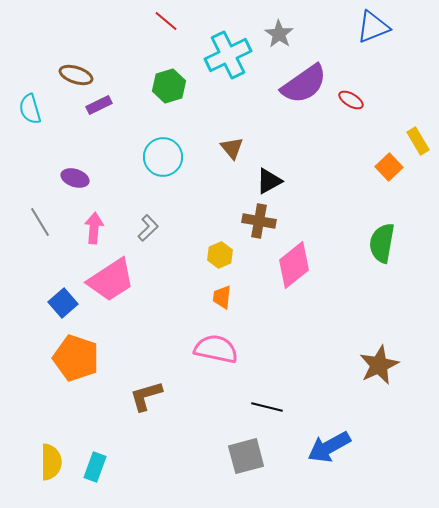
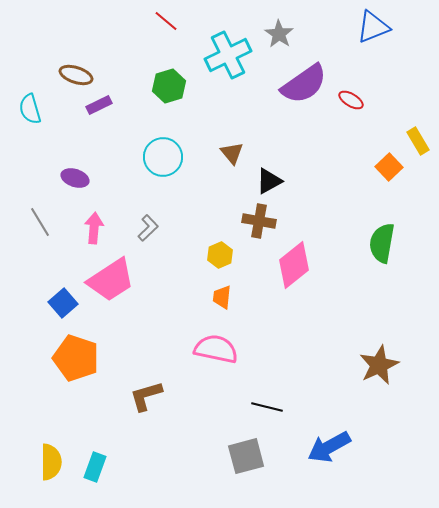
brown triangle: moved 5 px down
